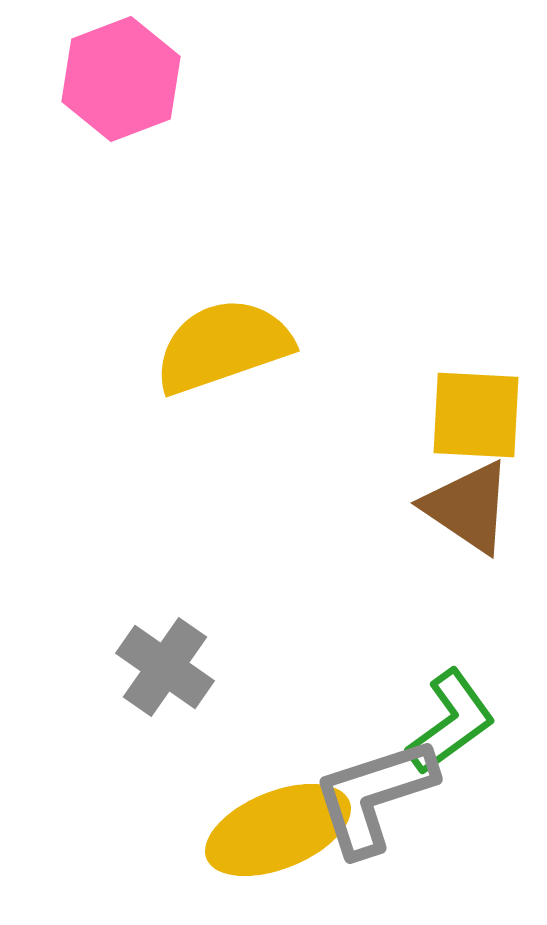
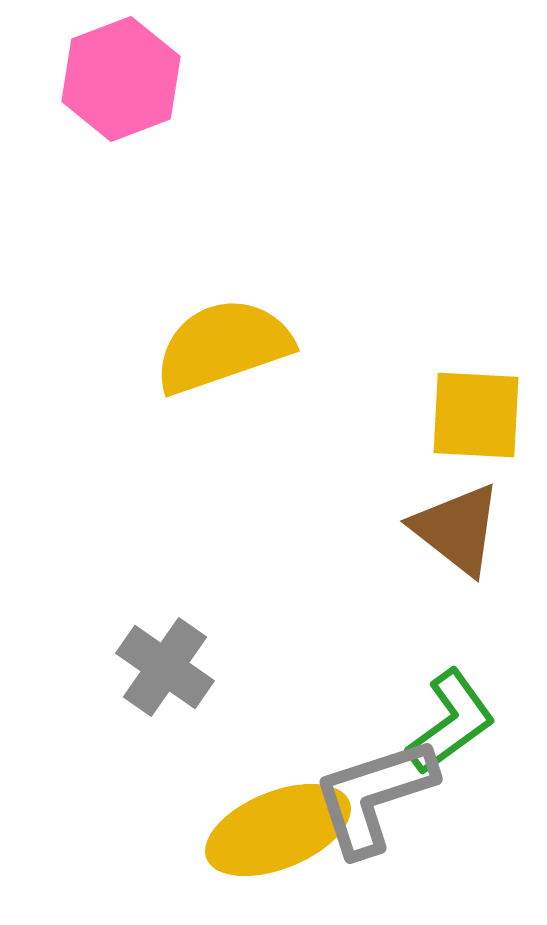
brown triangle: moved 11 px left, 22 px down; rotated 4 degrees clockwise
